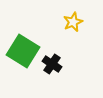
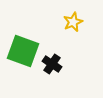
green square: rotated 12 degrees counterclockwise
